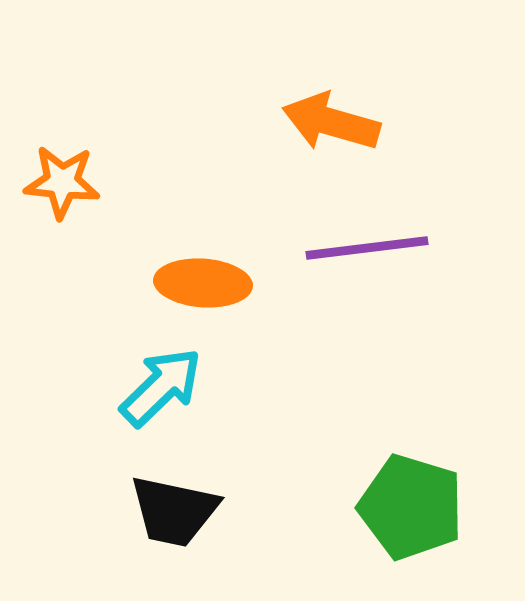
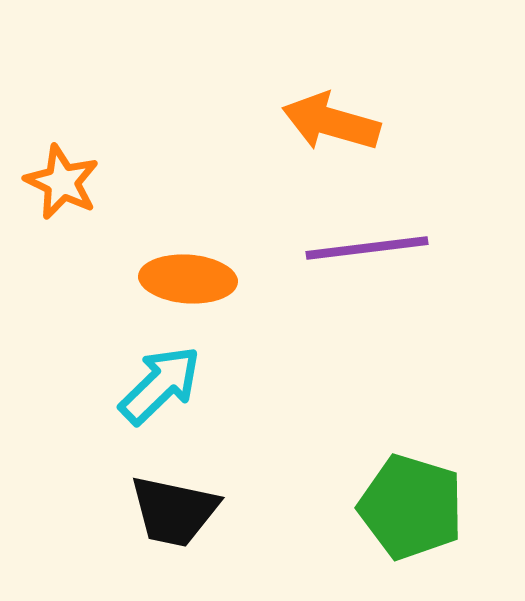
orange star: rotated 20 degrees clockwise
orange ellipse: moved 15 px left, 4 px up
cyan arrow: moved 1 px left, 2 px up
